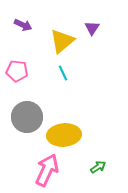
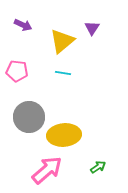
cyan line: rotated 56 degrees counterclockwise
gray circle: moved 2 px right
pink arrow: rotated 24 degrees clockwise
